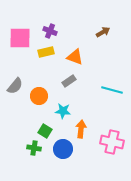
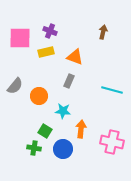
brown arrow: rotated 48 degrees counterclockwise
gray rectangle: rotated 32 degrees counterclockwise
